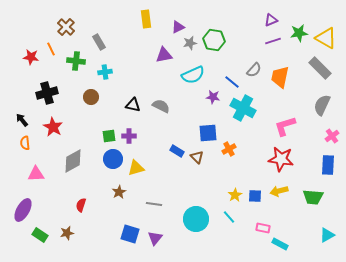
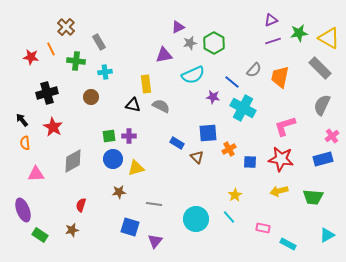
yellow rectangle at (146, 19): moved 65 px down
yellow triangle at (326, 38): moved 3 px right
green hexagon at (214, 40): moved 3 px down; rotated 20 degrees clockwise
blue rectangle at (177, 151): moved 8 px up
blue rectangle at (328, 165): moved 5 px left, 6 px up; rotated 72 degrees clockwise
brown star at (119, 192): rotated 24 degrees clockwise
blue square at (255, 196): moved 5 px left, 34 px up
purple ellipse at (23, 210): rotated 50 degrees counterclockwise
brown star at (67, 233): moved 5 px right, 3 px up
blue square at (130, 234): moved 7 px up
purple triangle at (155, 238): moved 3 px down
cyan rectangle at (280, 244): moved 8 px right
